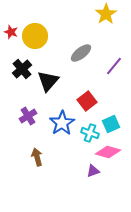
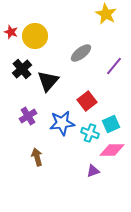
yellow star: rotated 10 degrees counterclockwise
blue star: rotated 25 degrees clockwise
pink diamond: moved 4 px right, 2 px up; rotated 15 degrees counterclockwise
